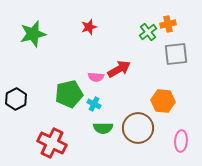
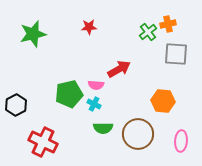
red star: rotated 14 degrees clockwise
gray square: rotated 10 degrees clockwise
pink semicircle: moved 8 px down
black hexagon: moved 6 px down
brown circle: moved 6 px down
red cross: moved 9 px left, 1 px up
